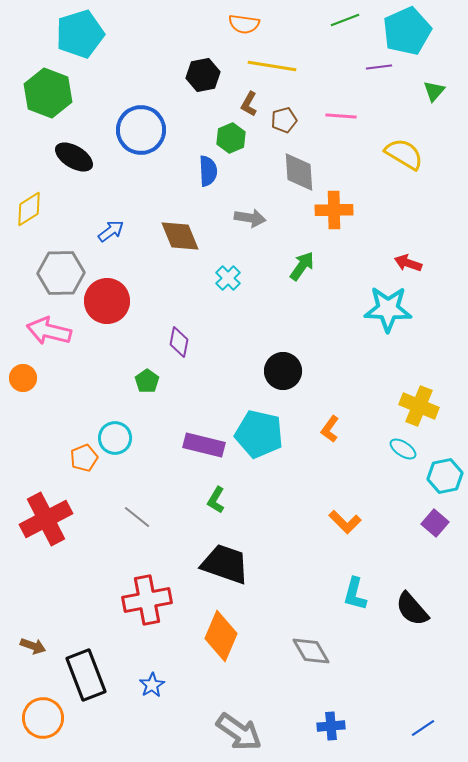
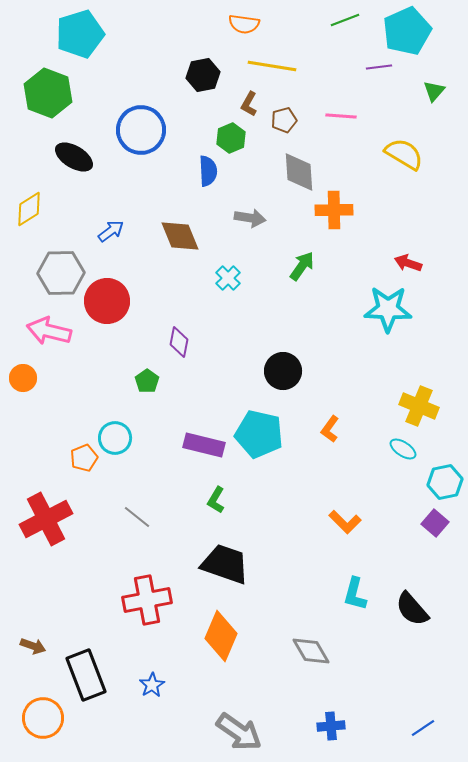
cyan hexagon at (445, 476): moved 6 px down
